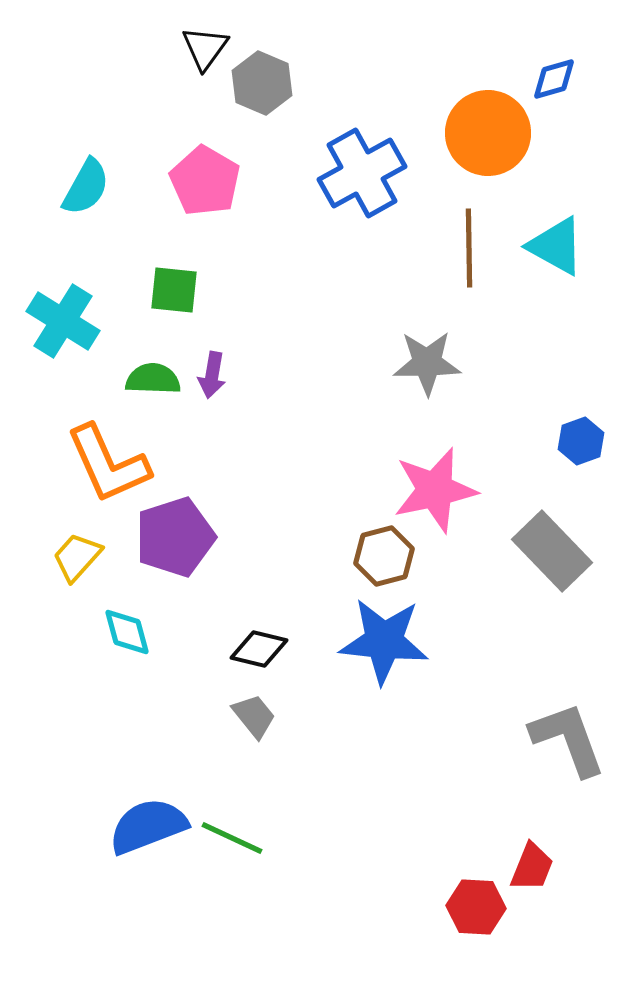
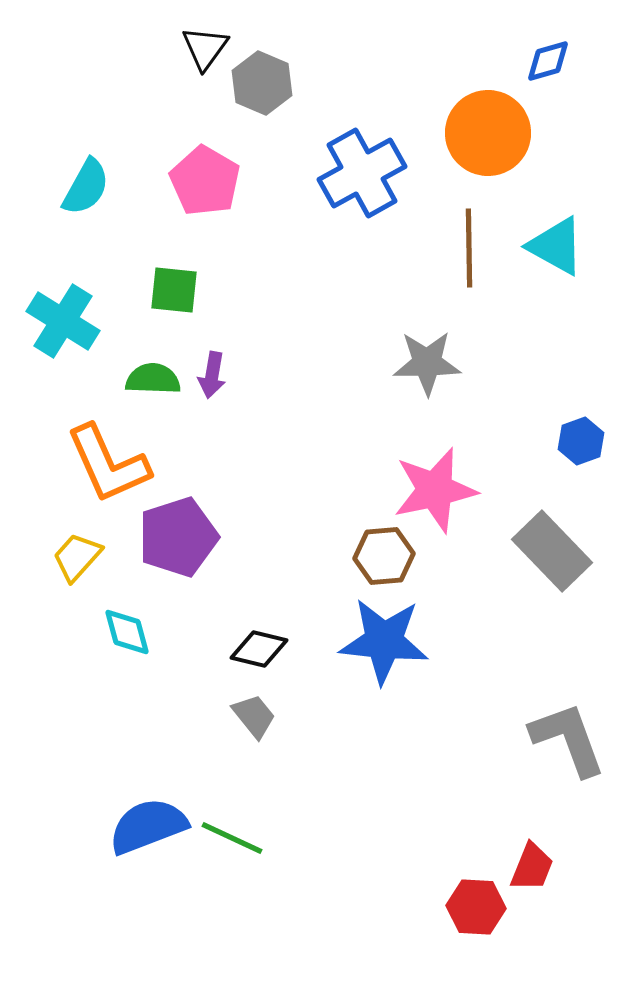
blue diamond: moved 6 px left, 18 px up
purple pentagon: moved 3 px right
brown hexagon: rotated 10 degrees clockwise
